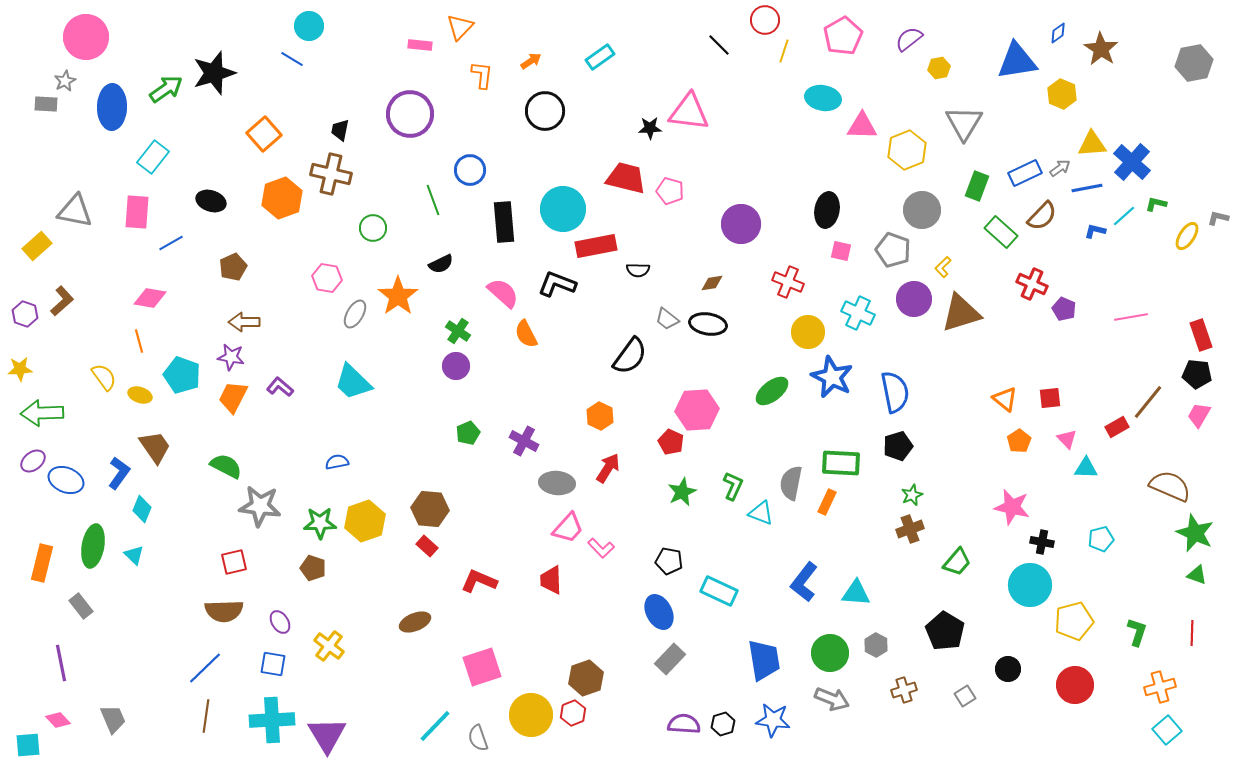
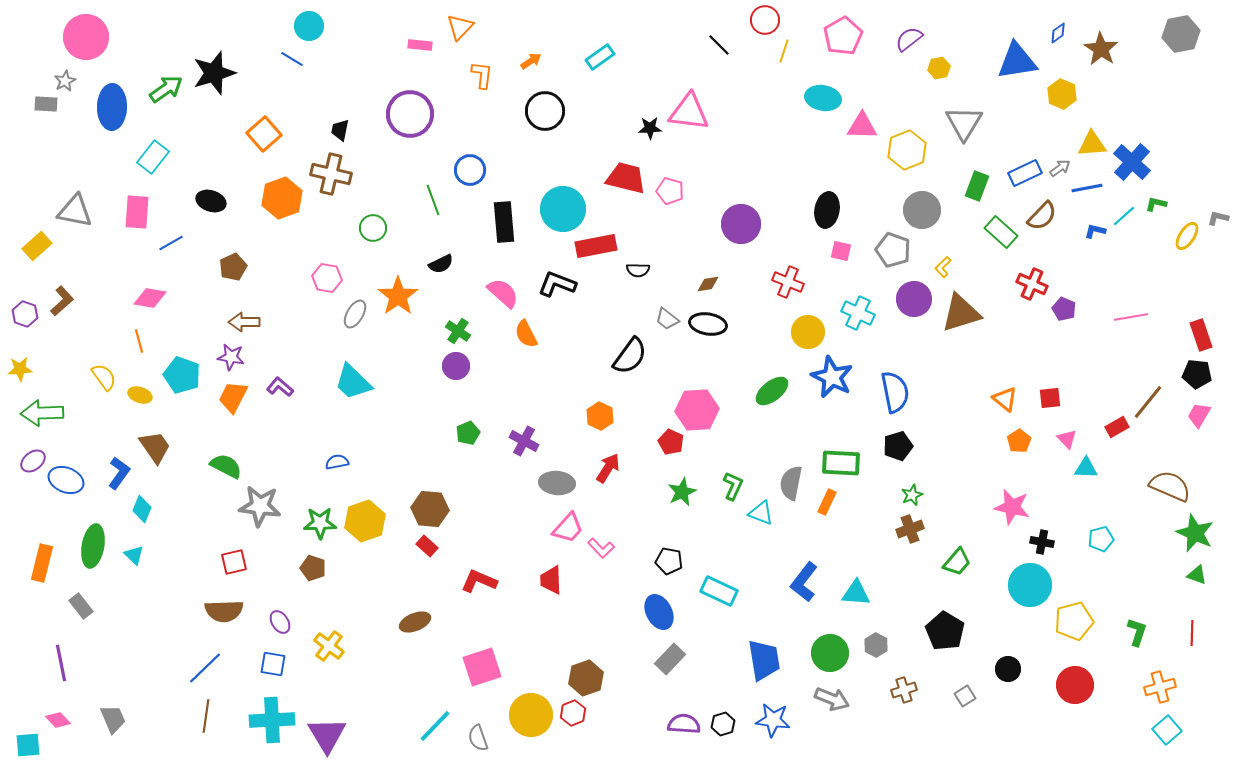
gray hexagon at (1194, 63): moved 13 px left, 29 px up
brown diamond at (712, 283): moved 4 px left, 1 px down
